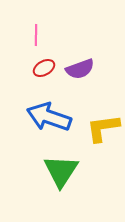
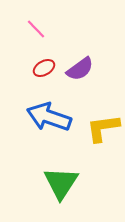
pink line: moved 6 px up; rotated 45 degrees counterclockwise
purple semicircle: rotated 16 degrees counterclockwise
green triangle: moved 12 px down
